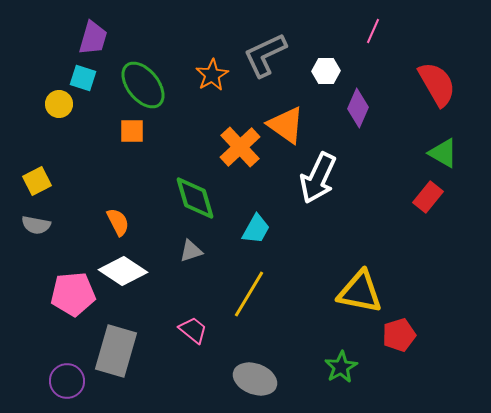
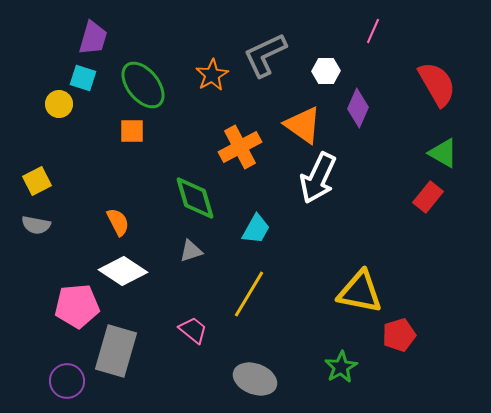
orange triangle: moved 17 px right
orange cross: rotated 15 degrees clockwise
pink pentagon: moved 4 px right, 12 px down
